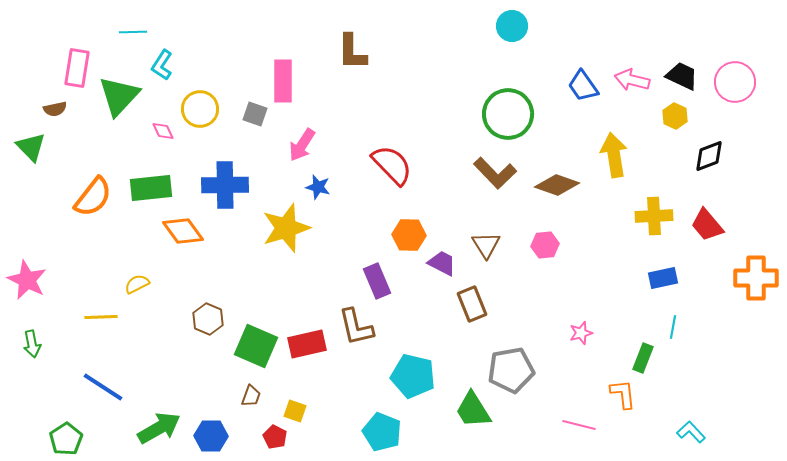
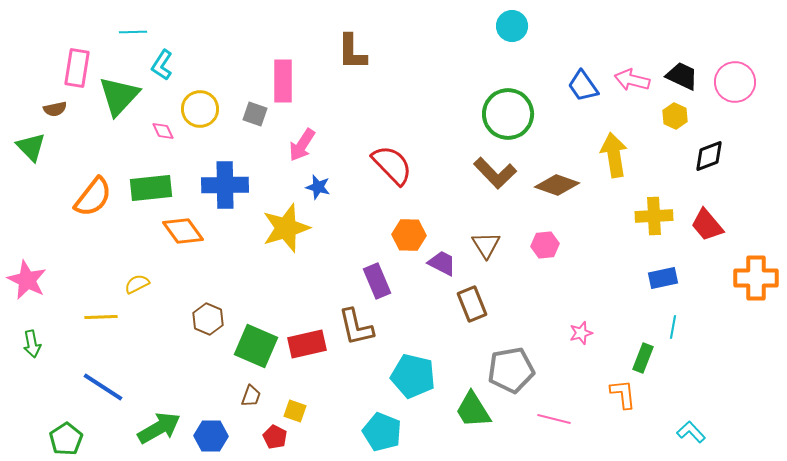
pink line at (579, 425): moved 25 px left, 6 px up
